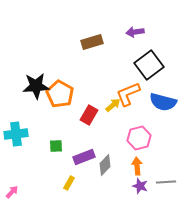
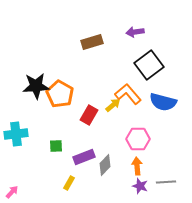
orange L-shape: rotated 72 degrees clockwise
pink hexagon: moved 1 px left, 1 px down; rotated 15 degrees clockwise
